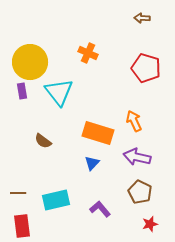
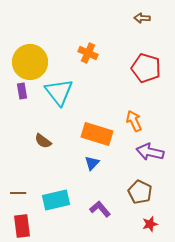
orange rectangle: moved 1 px left, 1 px down
purple arrow: moved 13 px right, 5 px up
